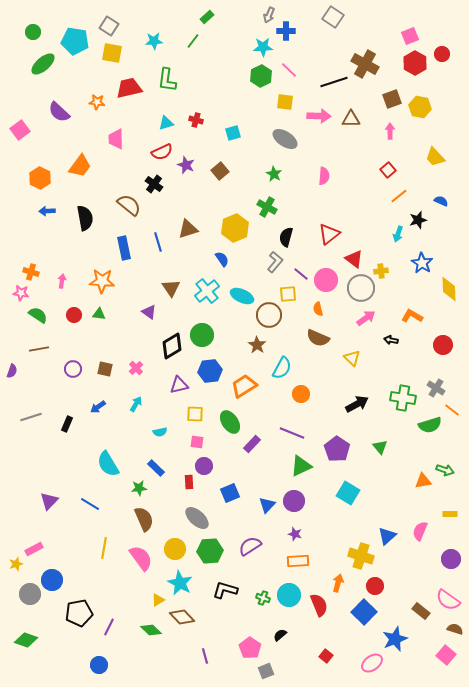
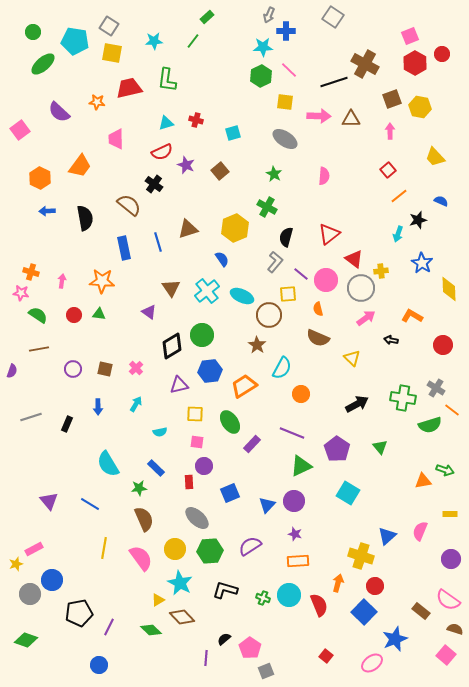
blue arrow at (98, 407): rotated 56 degrees counterclockwise
purple triangle at (49, 501): rotated 24 degrees counterclockwise
black semicircle at (280, 635): moved 56 px left, 4 px down
purple line at (205, 656): moved 1 px right, 2 px down; rotated 21 degrees clockwise
